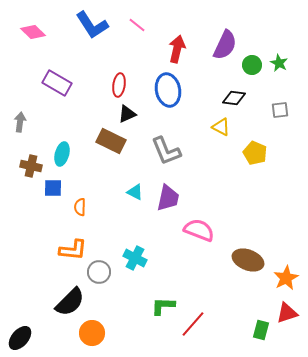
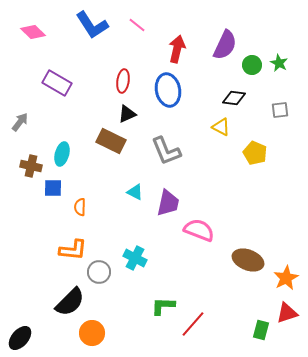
red ellipse: moved 4 px right, 4 px up
gray arrow: rotated 30 degrees clockwise
purple trapezoid: moved 5 px down
